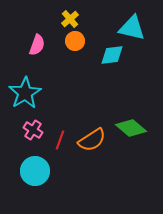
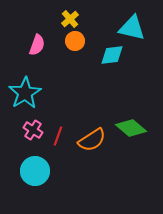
red line: moved 2 px left, 4 px up
